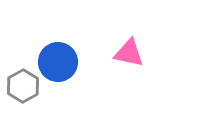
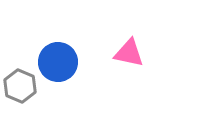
gray hexagon: moved 3 px left; rotated 8 degrees counterclockwise
